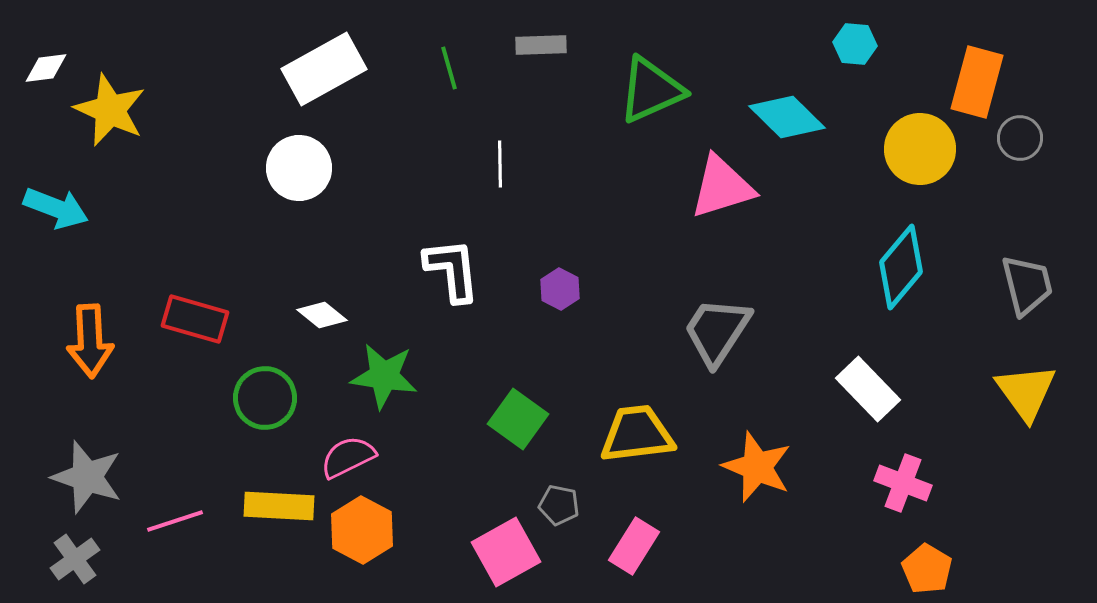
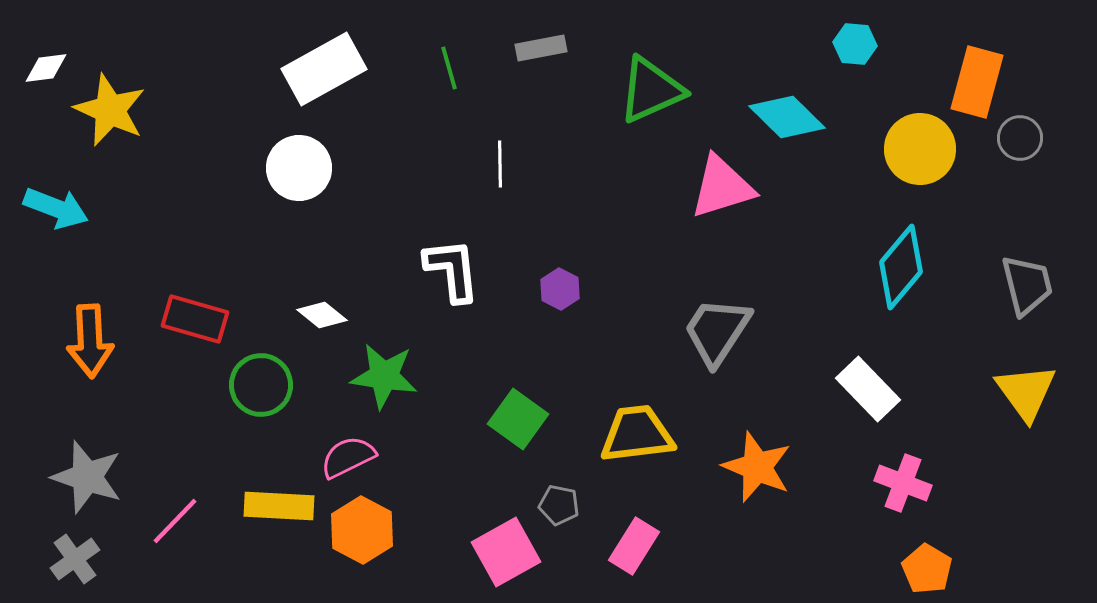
gray rectangle at (541, 45): moved 3 px down; rotated 9 degrees counterclockwise
green circle at (265, 398): moved 4 px left, 13 px up
pink line at (175, 521): rotated 28 degrees counterclockwise
